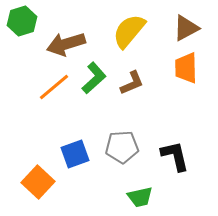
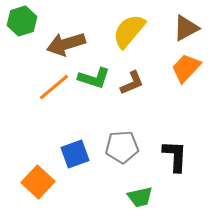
orange trapezoid: rotated 44 degrees clockwise
green L-shape: rotated 60 degrees clockwise
black L-shape: rotated 16 degrees clockwise
